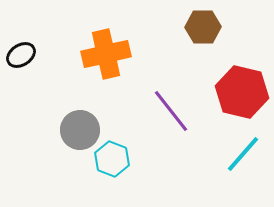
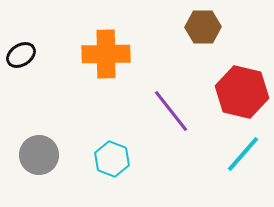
orange cross: rotated 12 degrees clockwise
gray circle: moved 41 px left, 25 px down
